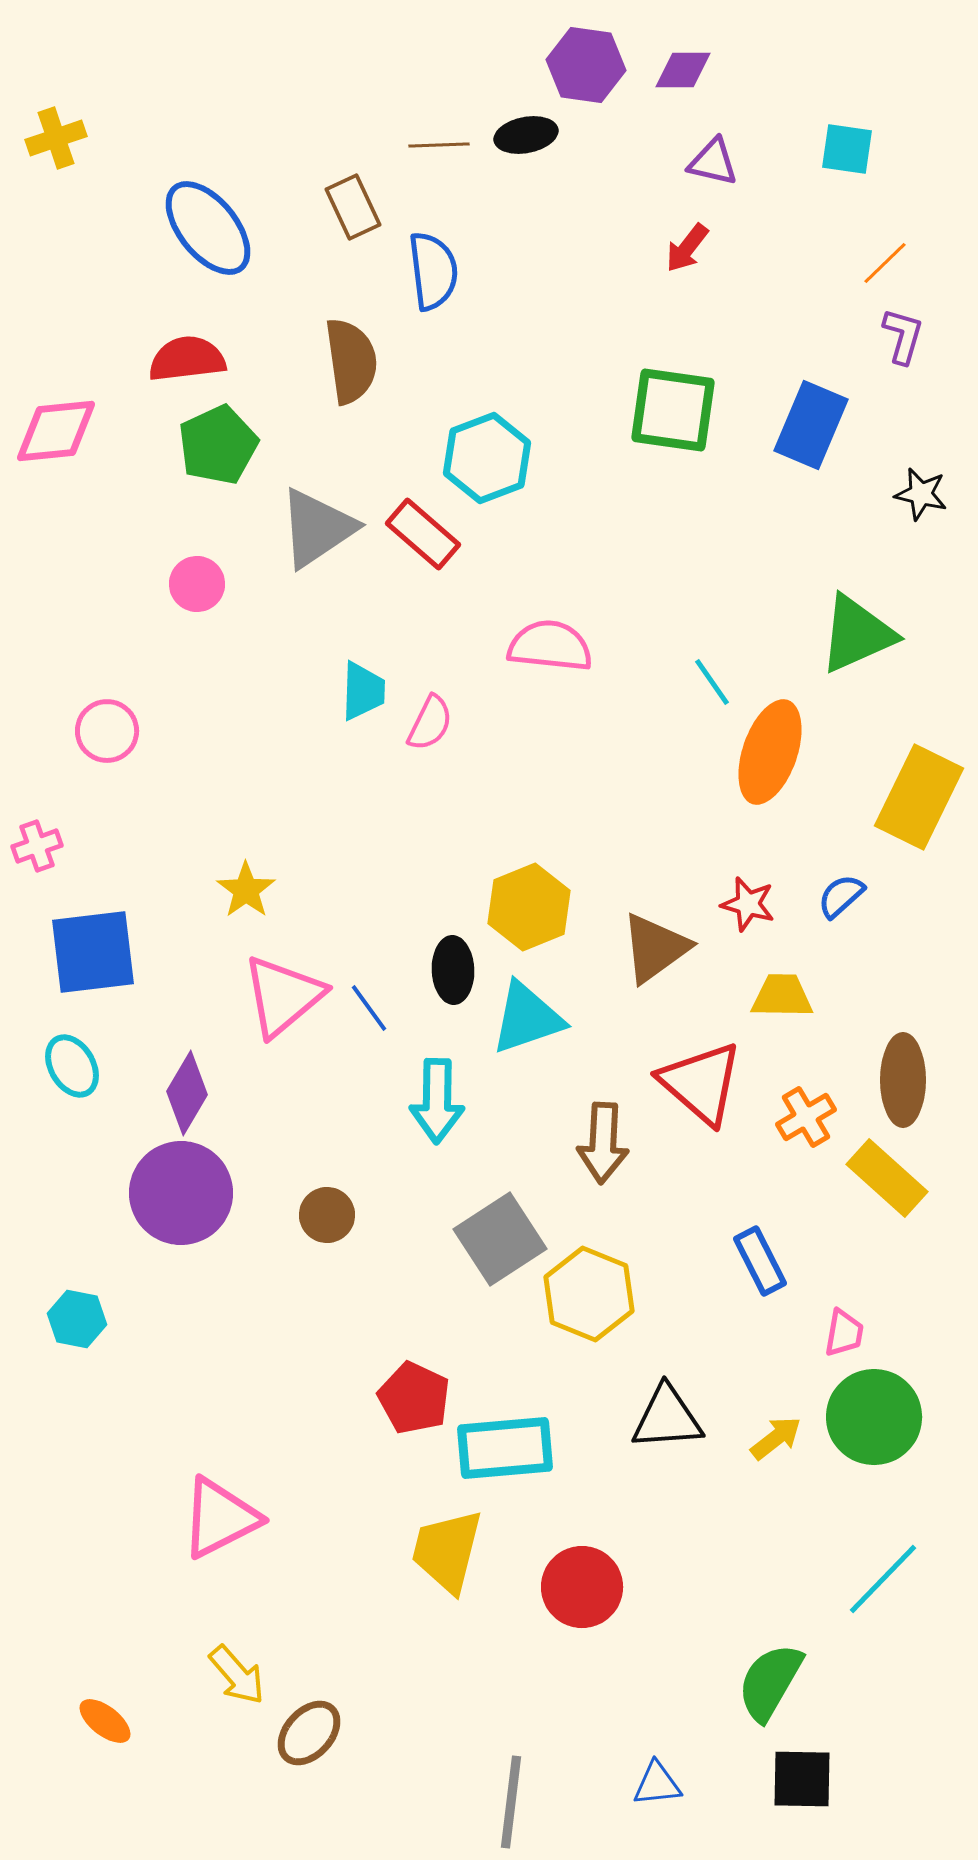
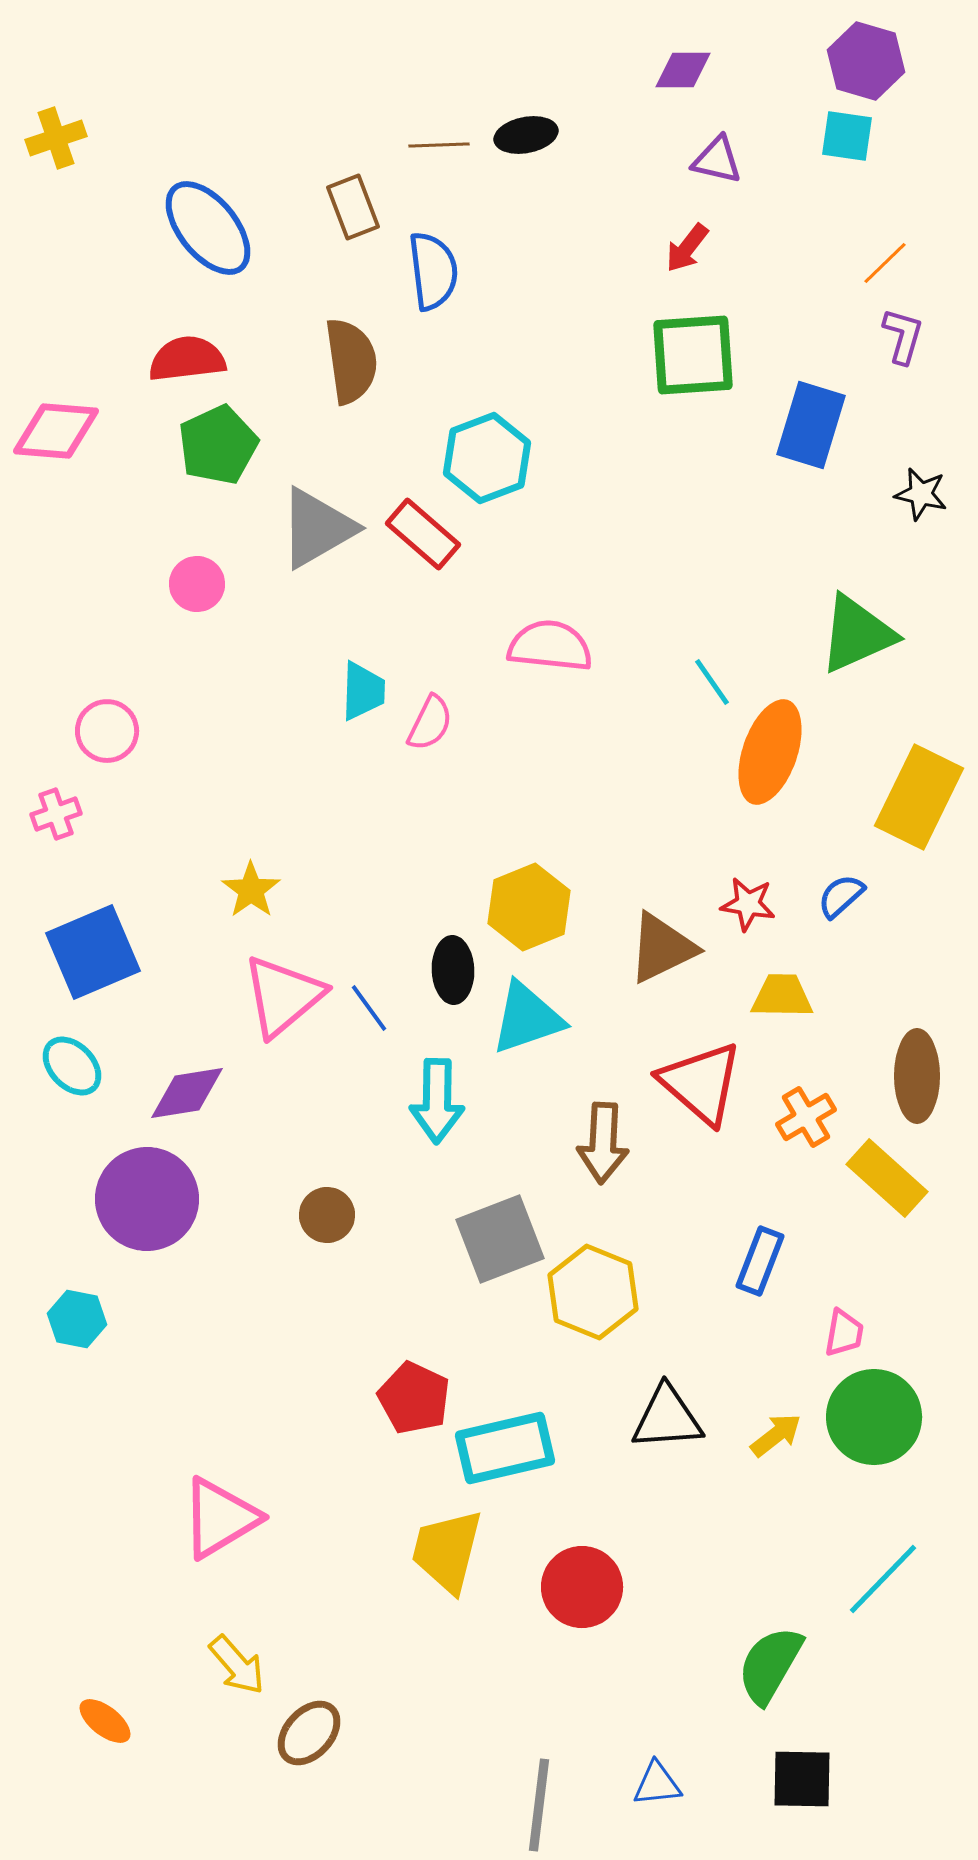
purple hexagon at (586, 65): moved 280 px right, 4 px up; rotated 8 degrees clockwise
cyan square at (847, 149): moved 13 px up
purple triangle at (713, 162): moved 4 px right, 2 px up
brown rectangle at (353, 207): rotated 4 degrees clockwise
green square at (673, 410): moved 20 px right, 55 px up; rotated 12 degrees counterclockwise
blue rectangle at (811, 425): rotated 6 degrees counterclockwise
pink diamond at (56, 431): rotated 10 degrees clockwise
gray triangle at (317, 528): rotated 4 degrees clockwise
pink cross at (37, 846): moved 19 px right, 32 px up
yellow star at (246, 890): moved 5 px right
red star at (748, 904): rotated 6 degrees counterclockwise
brown triangle at (655, 948): moved 7 px right; rotated 10 degrees clockwise
blue square at (93, 952): rotated 16 degrees counterclockwise
cyan ellipse at (72, 1066): rotated 14 degrees counterclockwise
brown ellipse at (903, 1080): moved 14 px right, 4 px up
purple diamond at (187, 1093): rotated 50 degrees clockwise
purple circle at (181, 1193): moved 34 px left, 6 px down
gray square at (500, 1239): rotated 12 degrees clockwise
blue rectangle at (760, 1261): rotated 48 degrees clockwise
yellow hexagon at (589, 1294): moved 4 px right, 2 px up
yellow arrow at (776, 1438): moved 3 px up
cyan rectangle at (505, 1448): rotated 8 degrees counterclockwise
pink triangle at (220, 1518): rotated 4 degrees counterclockwise
yellow arrow at (237, 1675): moved 10 px up
green semicircle at (770, 1682): moved 17 px up
gray line at (511, 1802): moved 28 px right, 3 px down
